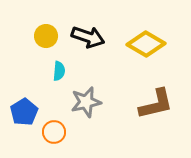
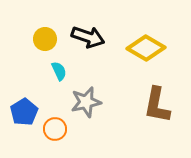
yellow circle: moved 1 px left, 3 px down
yellow diamond: moved 4 px down
cyan semicircle: rotated 30 degrees counterclockwise
brown L-shape: moved 1 px right, 1 px down; rotated 114 degrees clockwise
orange circle: moved 1 px right, 3 px up
